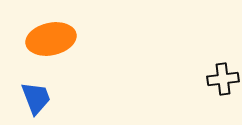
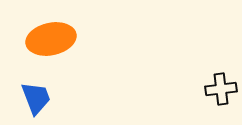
black cross: moved 2 px left, 10 px down
